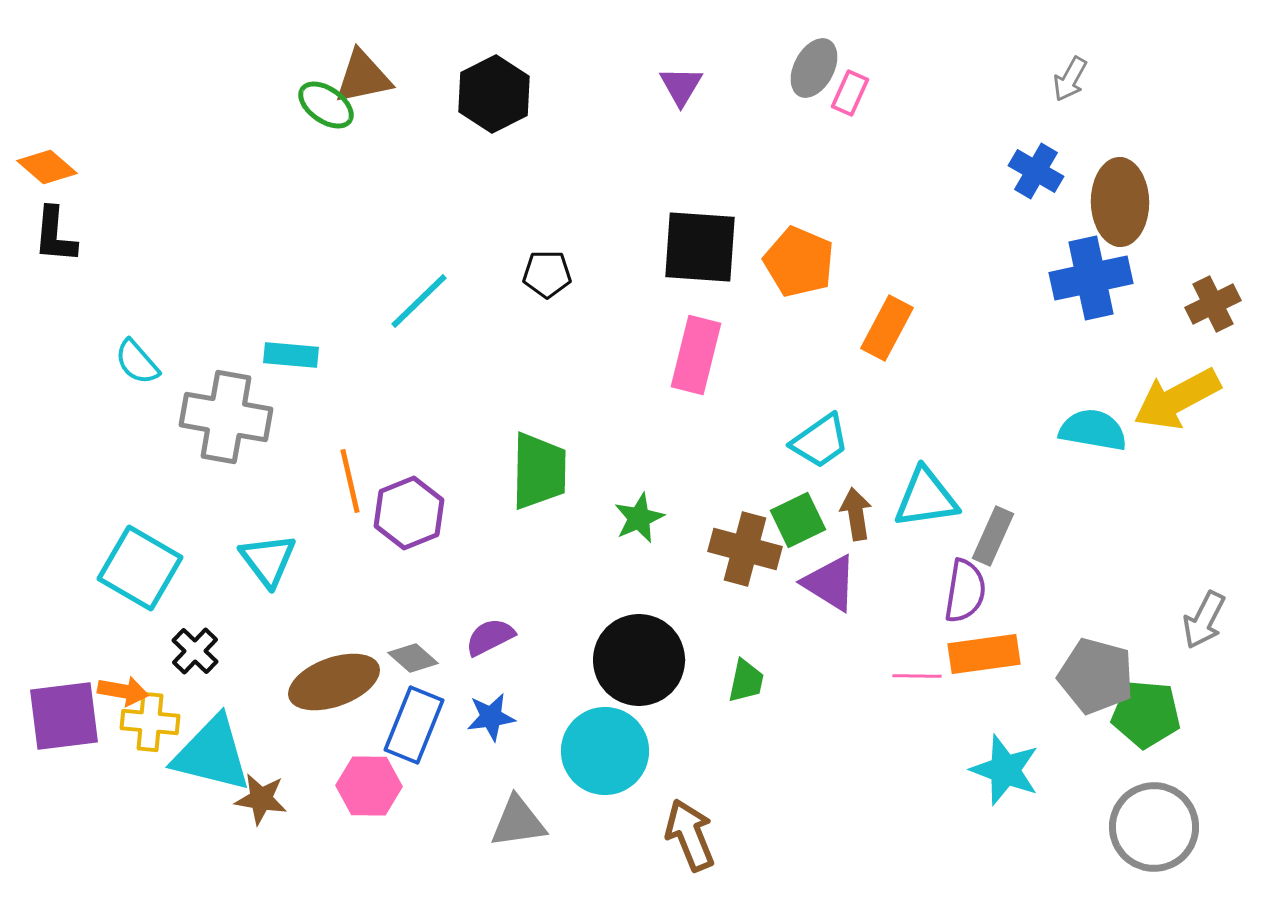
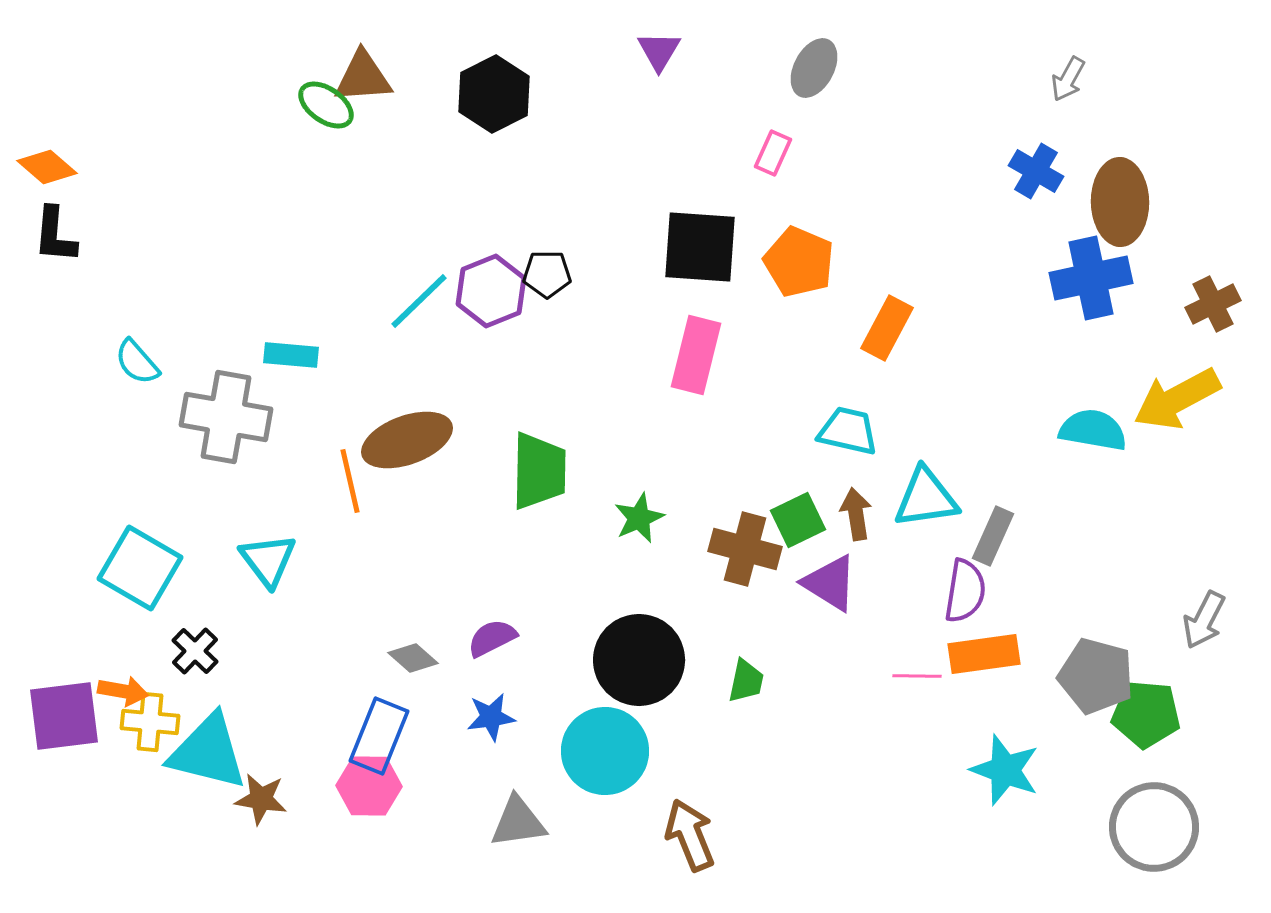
brown triangle at (363, 77): rotated 8 degrees clockwise
gray arrow at (1070, 79): moved 2 px left
purple triangle at (681, 86): moved 22 px left, 35 px up
pink rectangle at (850, 93): moved 77 px left, 60 px down
cyan trapezoid at (820, 441): moved 28 px right, 10 px up; rotated 132 degrees counterclockwise
purple hexagon at (409, 513): moved 82 px right, 222 px up
purple semicircle at (490, 637): moved 2 px right, 1 px down
brown ellipse at (334, 682): moved 73 px right, 242 px up
blue rectangle at (414, 725): moved 35 px left, 11 px down
cyan triangle at (212, 754): moved 4 px left, 2 px up
